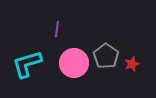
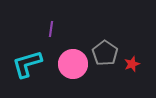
purple line: moved 6 px left
gray pentagon: moved 1 px left, 3 px up
pink circle: moved 1 px left, 1 px down
